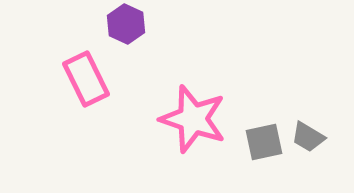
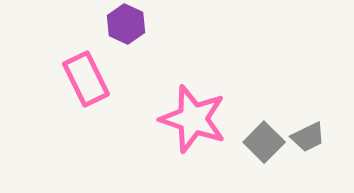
gray trapezoid: rotated 57 degrees counterclockwise
gray square: rotated 33 degrees counterclockwise
